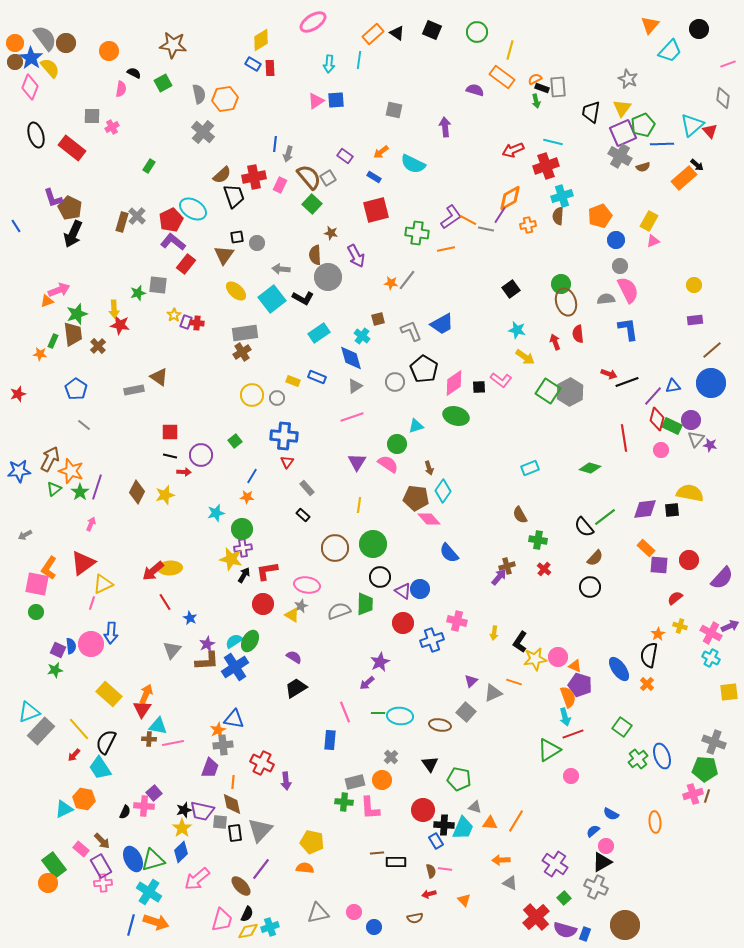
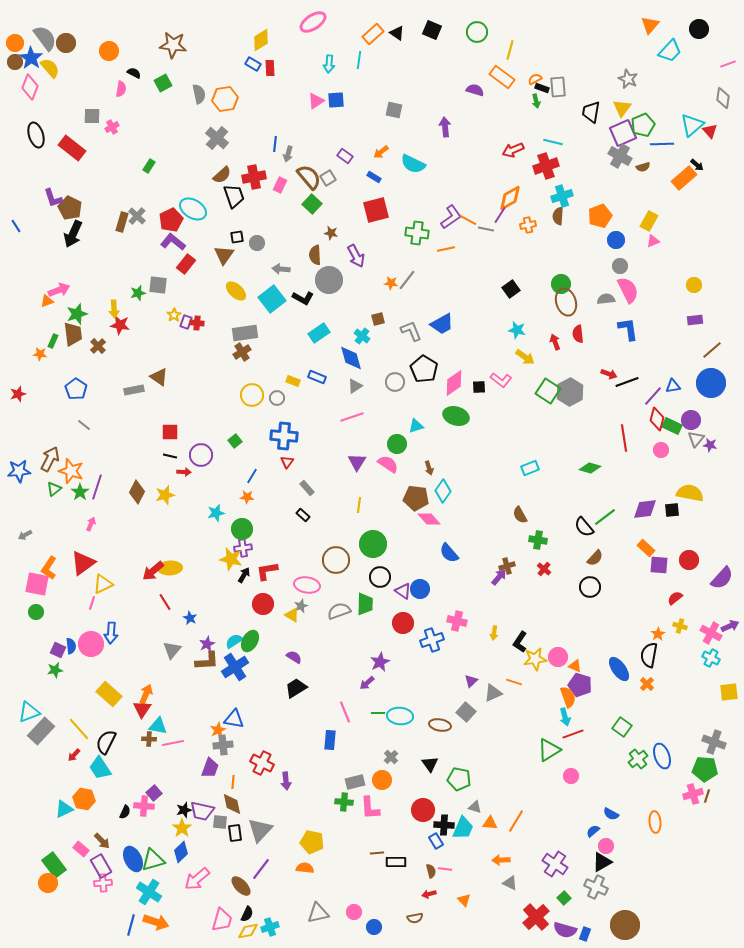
gray cross at (203, 132): moved 14 px right, 6 px down
gray circle at (328, 277): moved 1 px right, 3 px down
brown circle at (335, 548): moved 1 px right, 12 px down
